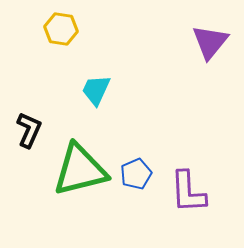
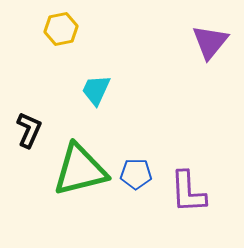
yellow hexagon: rotated 20 degrees counterclockwise
blue pentagon: rotated 24 degrees clockwise
